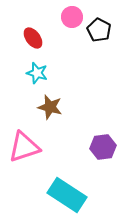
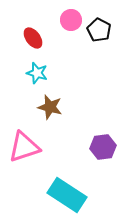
pink circle: moved 1 px left, 3 px down
